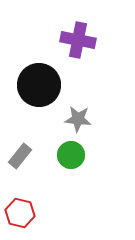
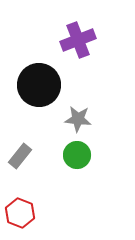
purple cross: rotated 32 degrees counterclockwise
green circle: moved 6 px right
red hexagon: rotated 8 degrees clockwise
